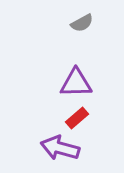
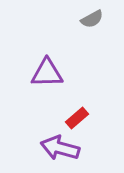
gray semicircle: moved 10 px right, 4 px up
purple triangle: moved 29 px left, 10 px up
